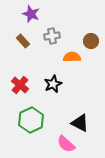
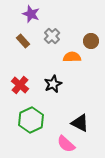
gray cross: rotated 35 degrees counterclockwise
